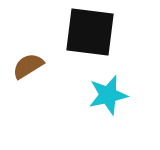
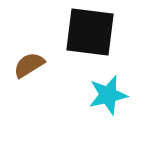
brown semicircle: moved 1 px right, 1 px up
